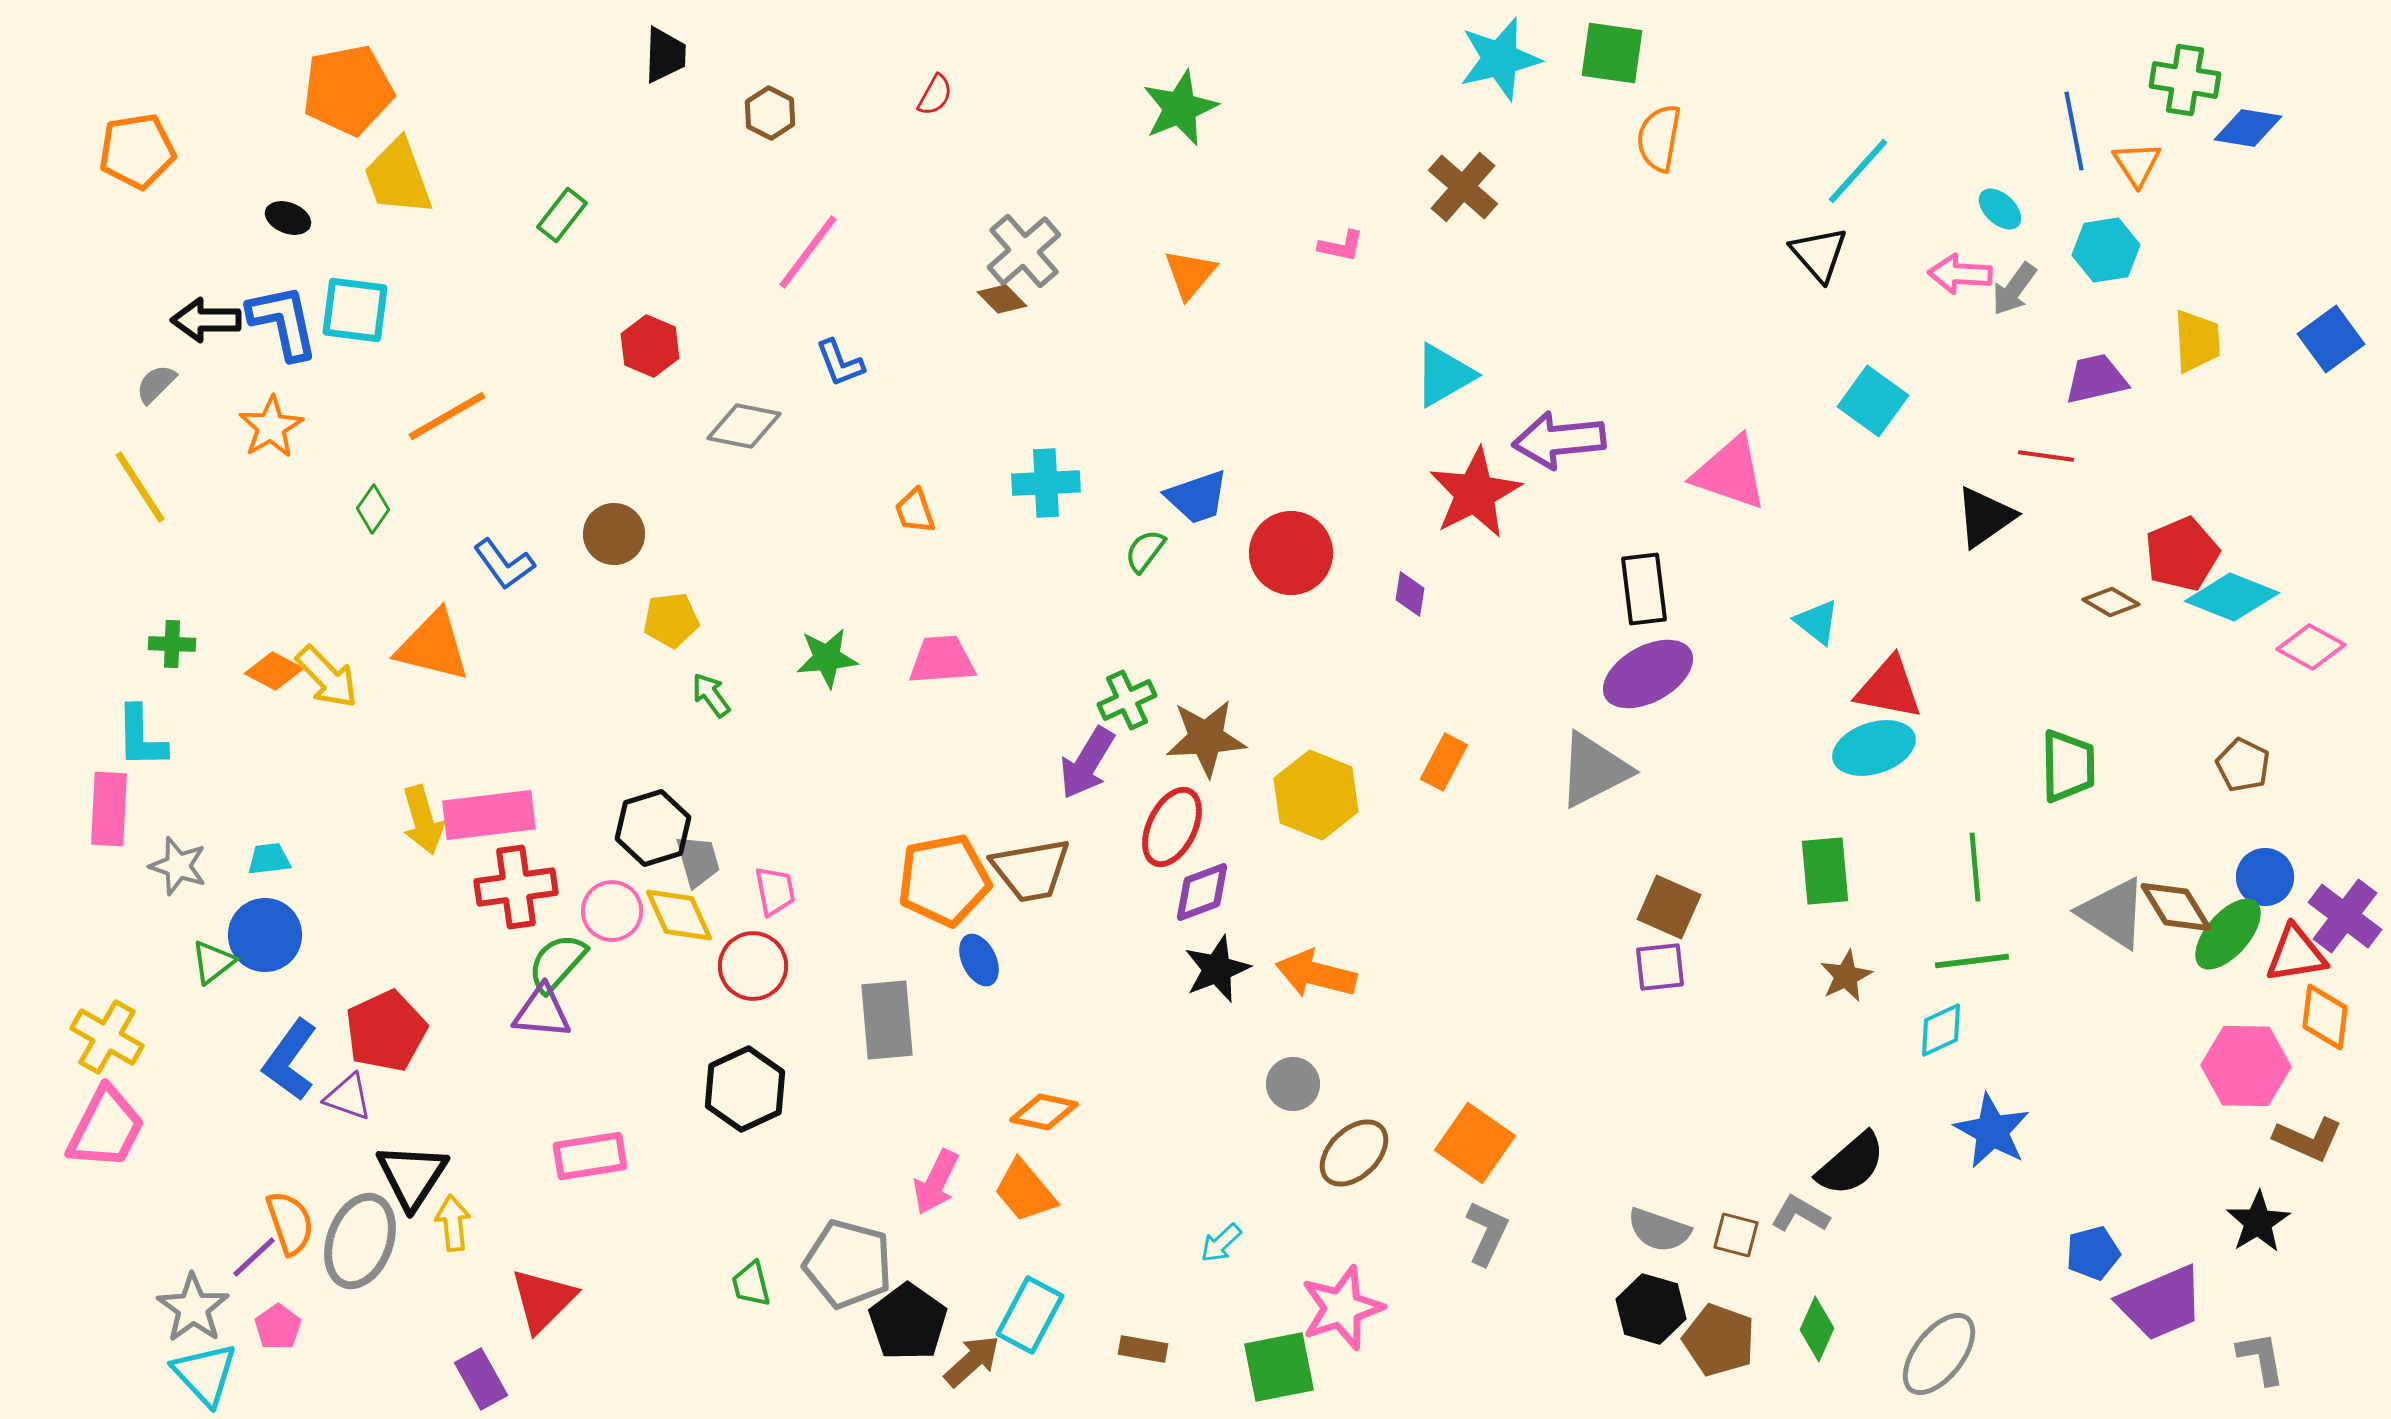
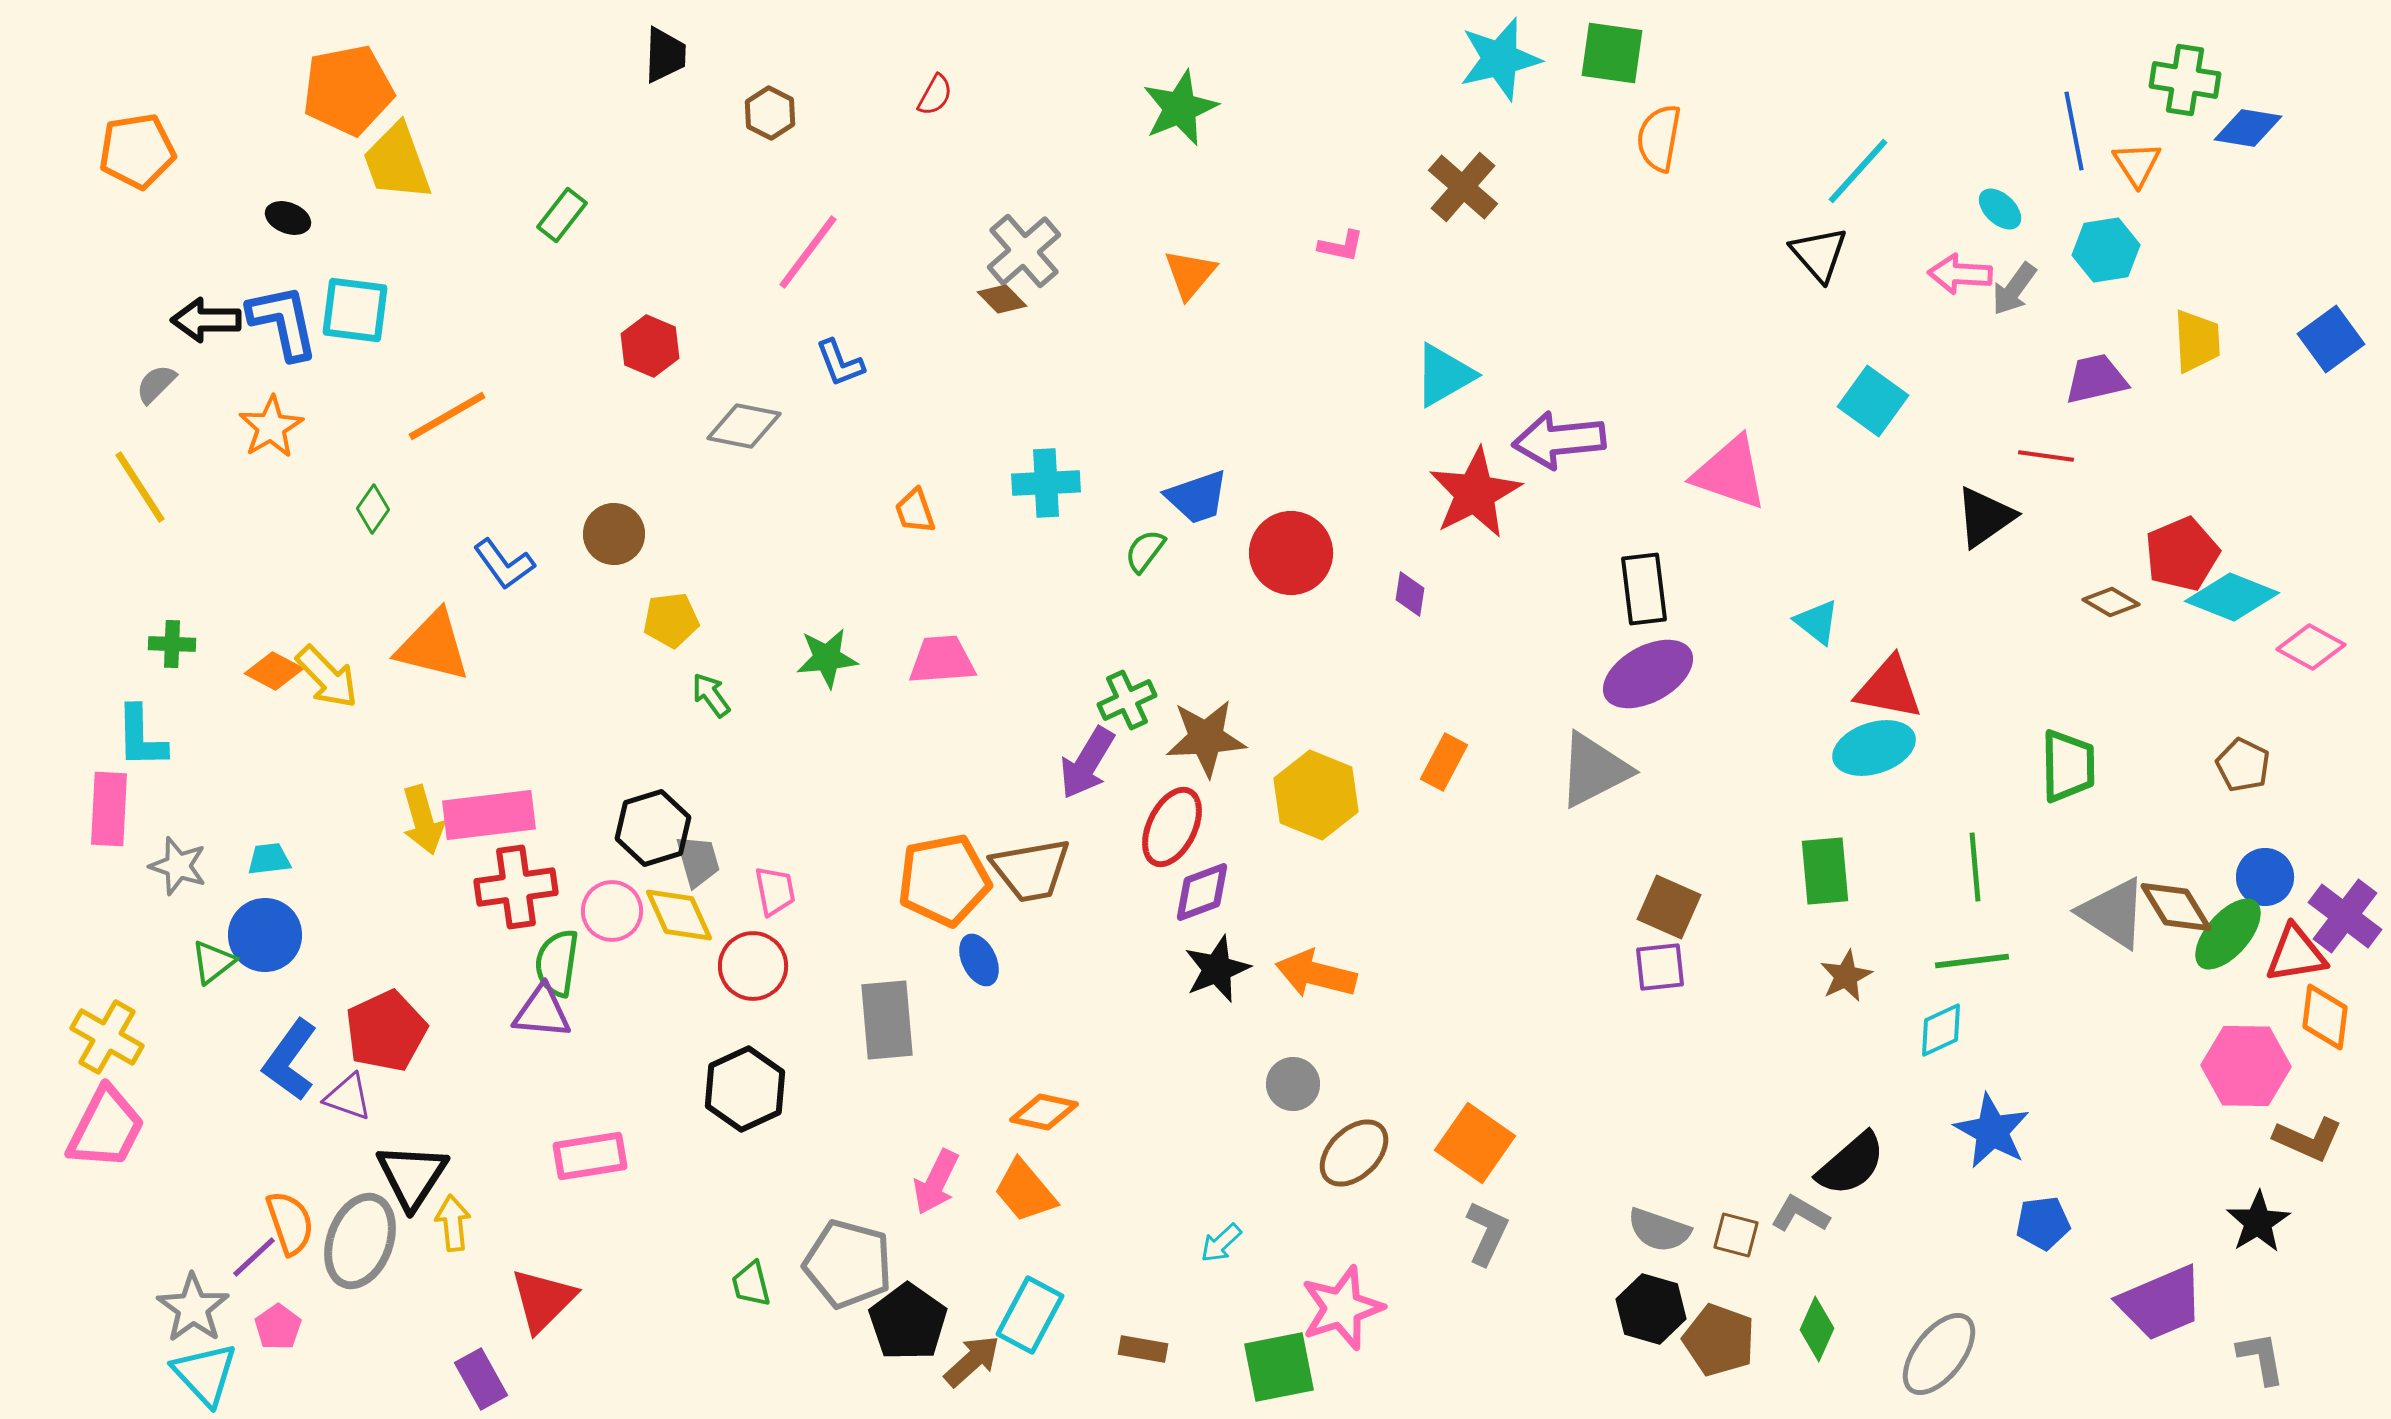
yellow trapezoid at (398, 177): moved 1 px left, 15 px up
green semicircle at (557, 963): rotated 34 degrees counterclockwise
blue pentagon at (2093, 1253): moved 50 px left, 30 px up; rotated 8 degrees clockwise
